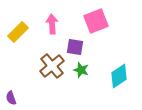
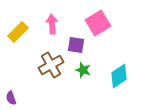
pink square: moved 2 px right, 2 px down; rotated 10 degrees counterclockwise
purple square: moved 1 px right, 2 px up
brown cross: moved 1 px left, 1 px up; rotated 10 degrees clockwise
green star: moved 2 px right
